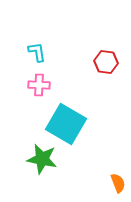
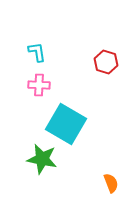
red hexagon: rotated 10 degrees clockwise
orange semicircle: moved 7 px left
